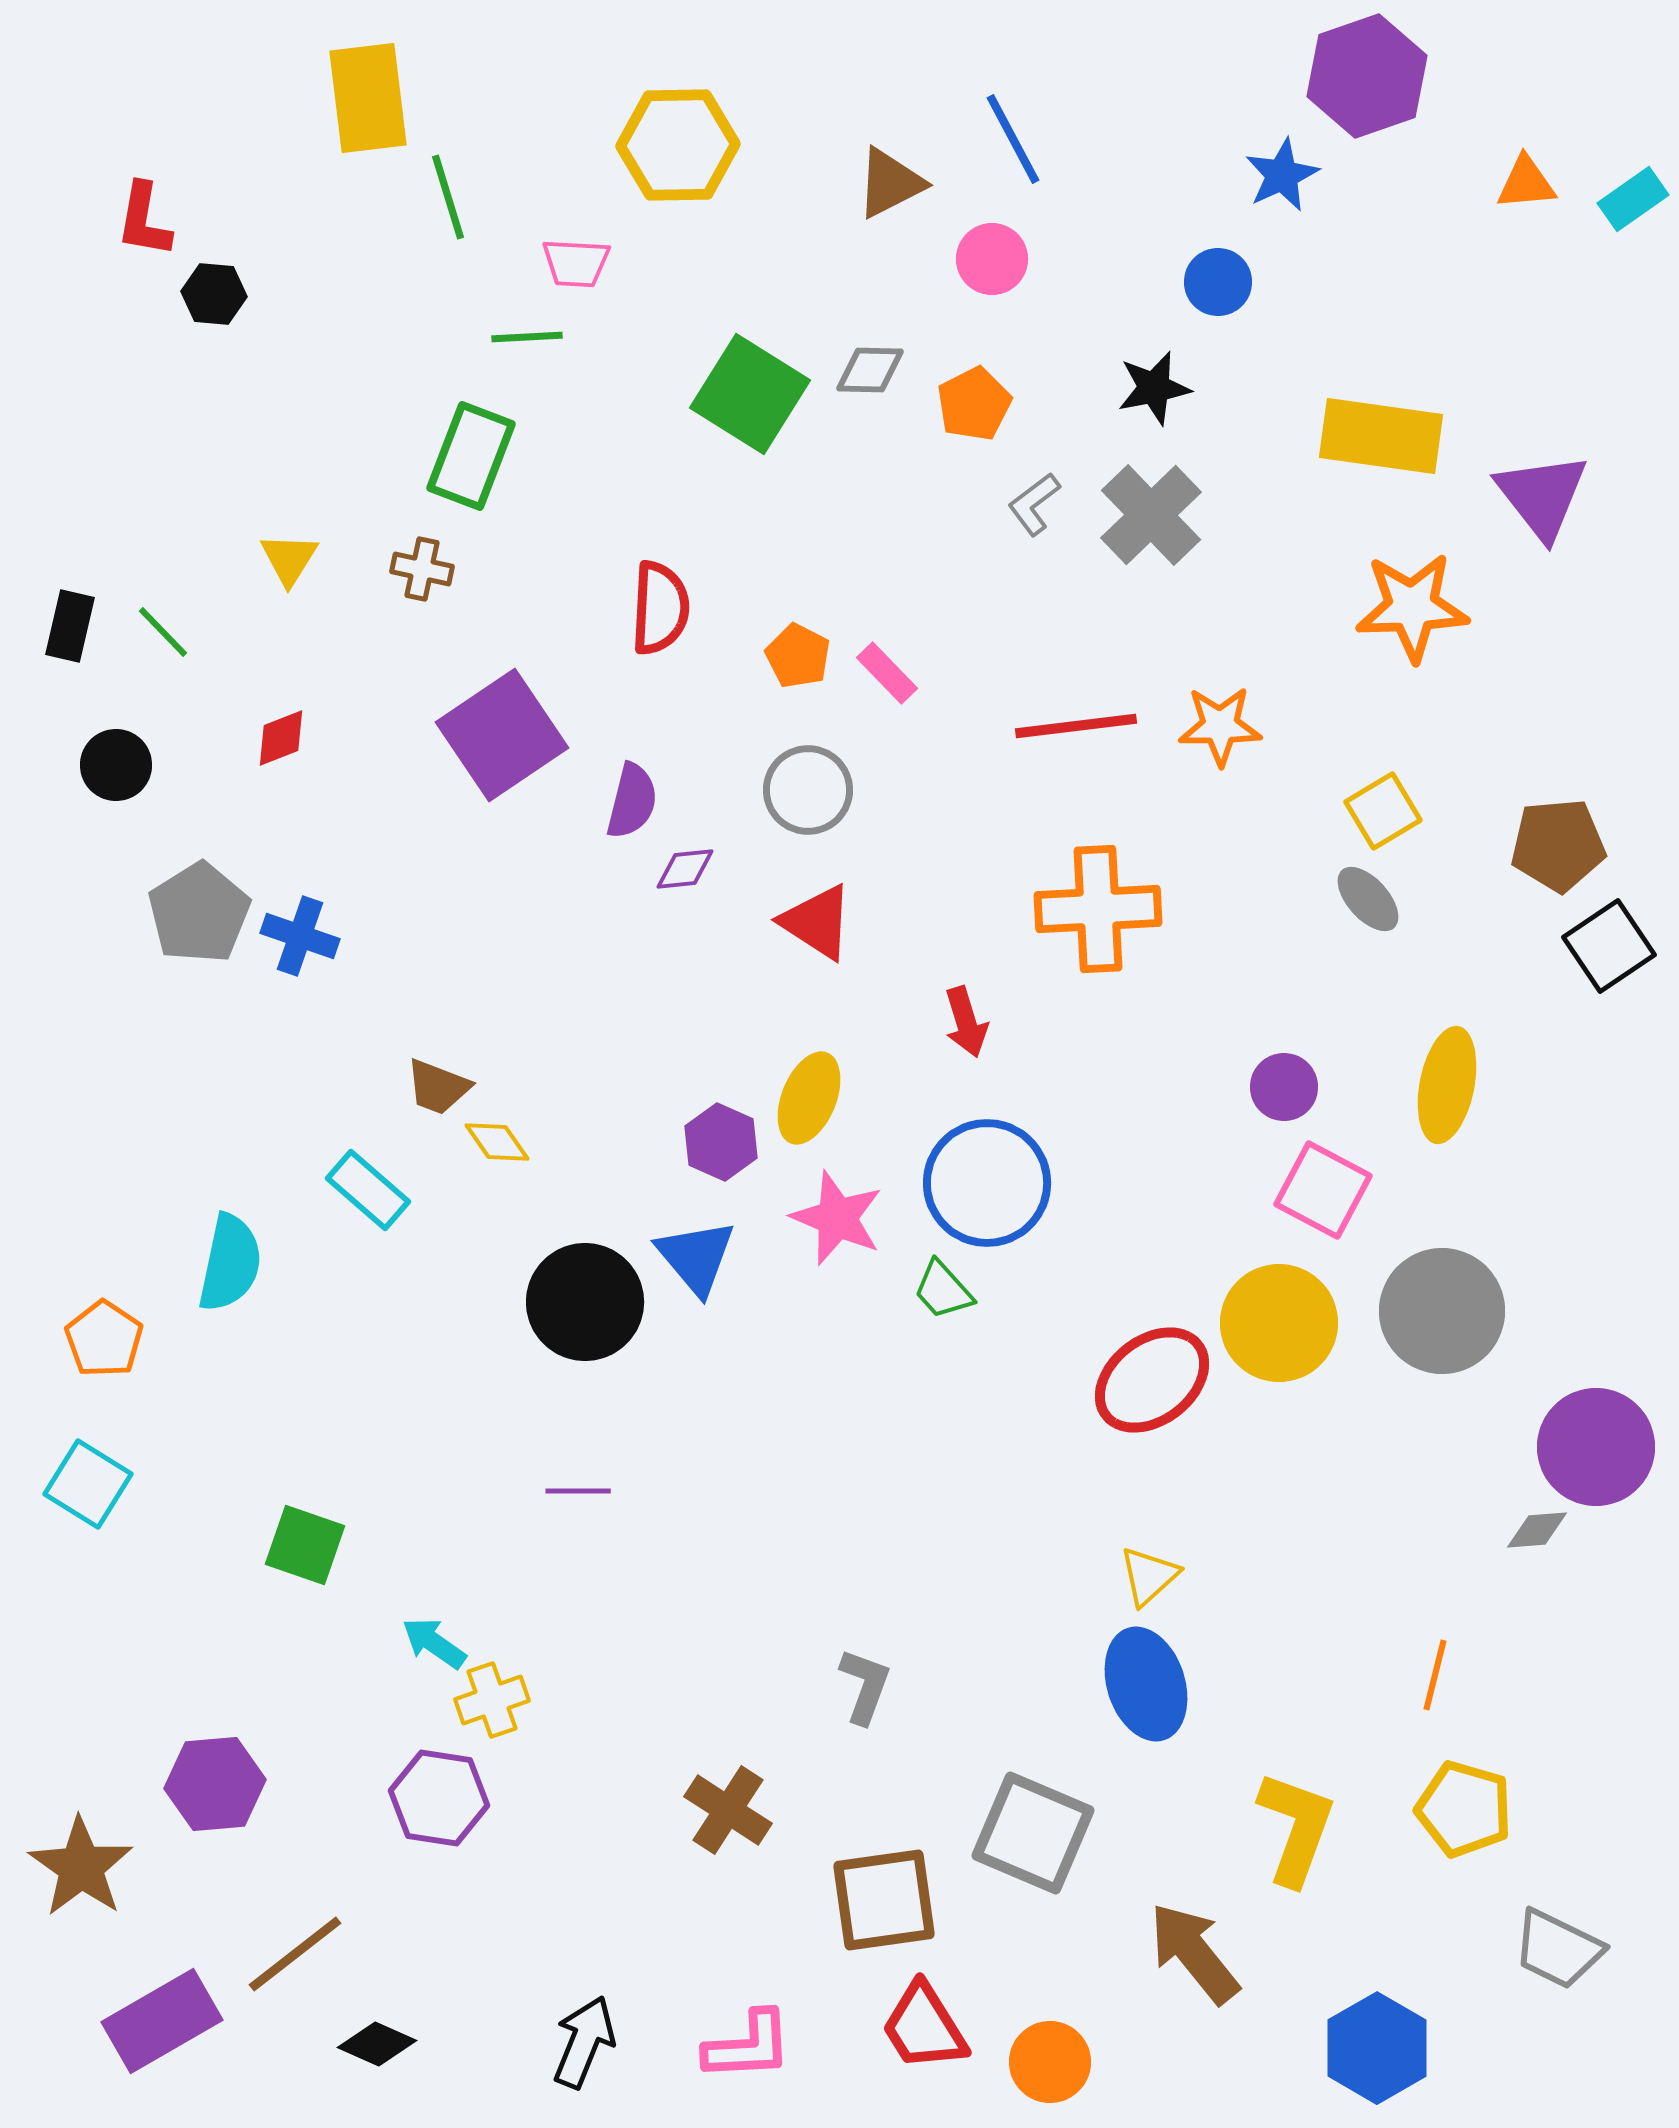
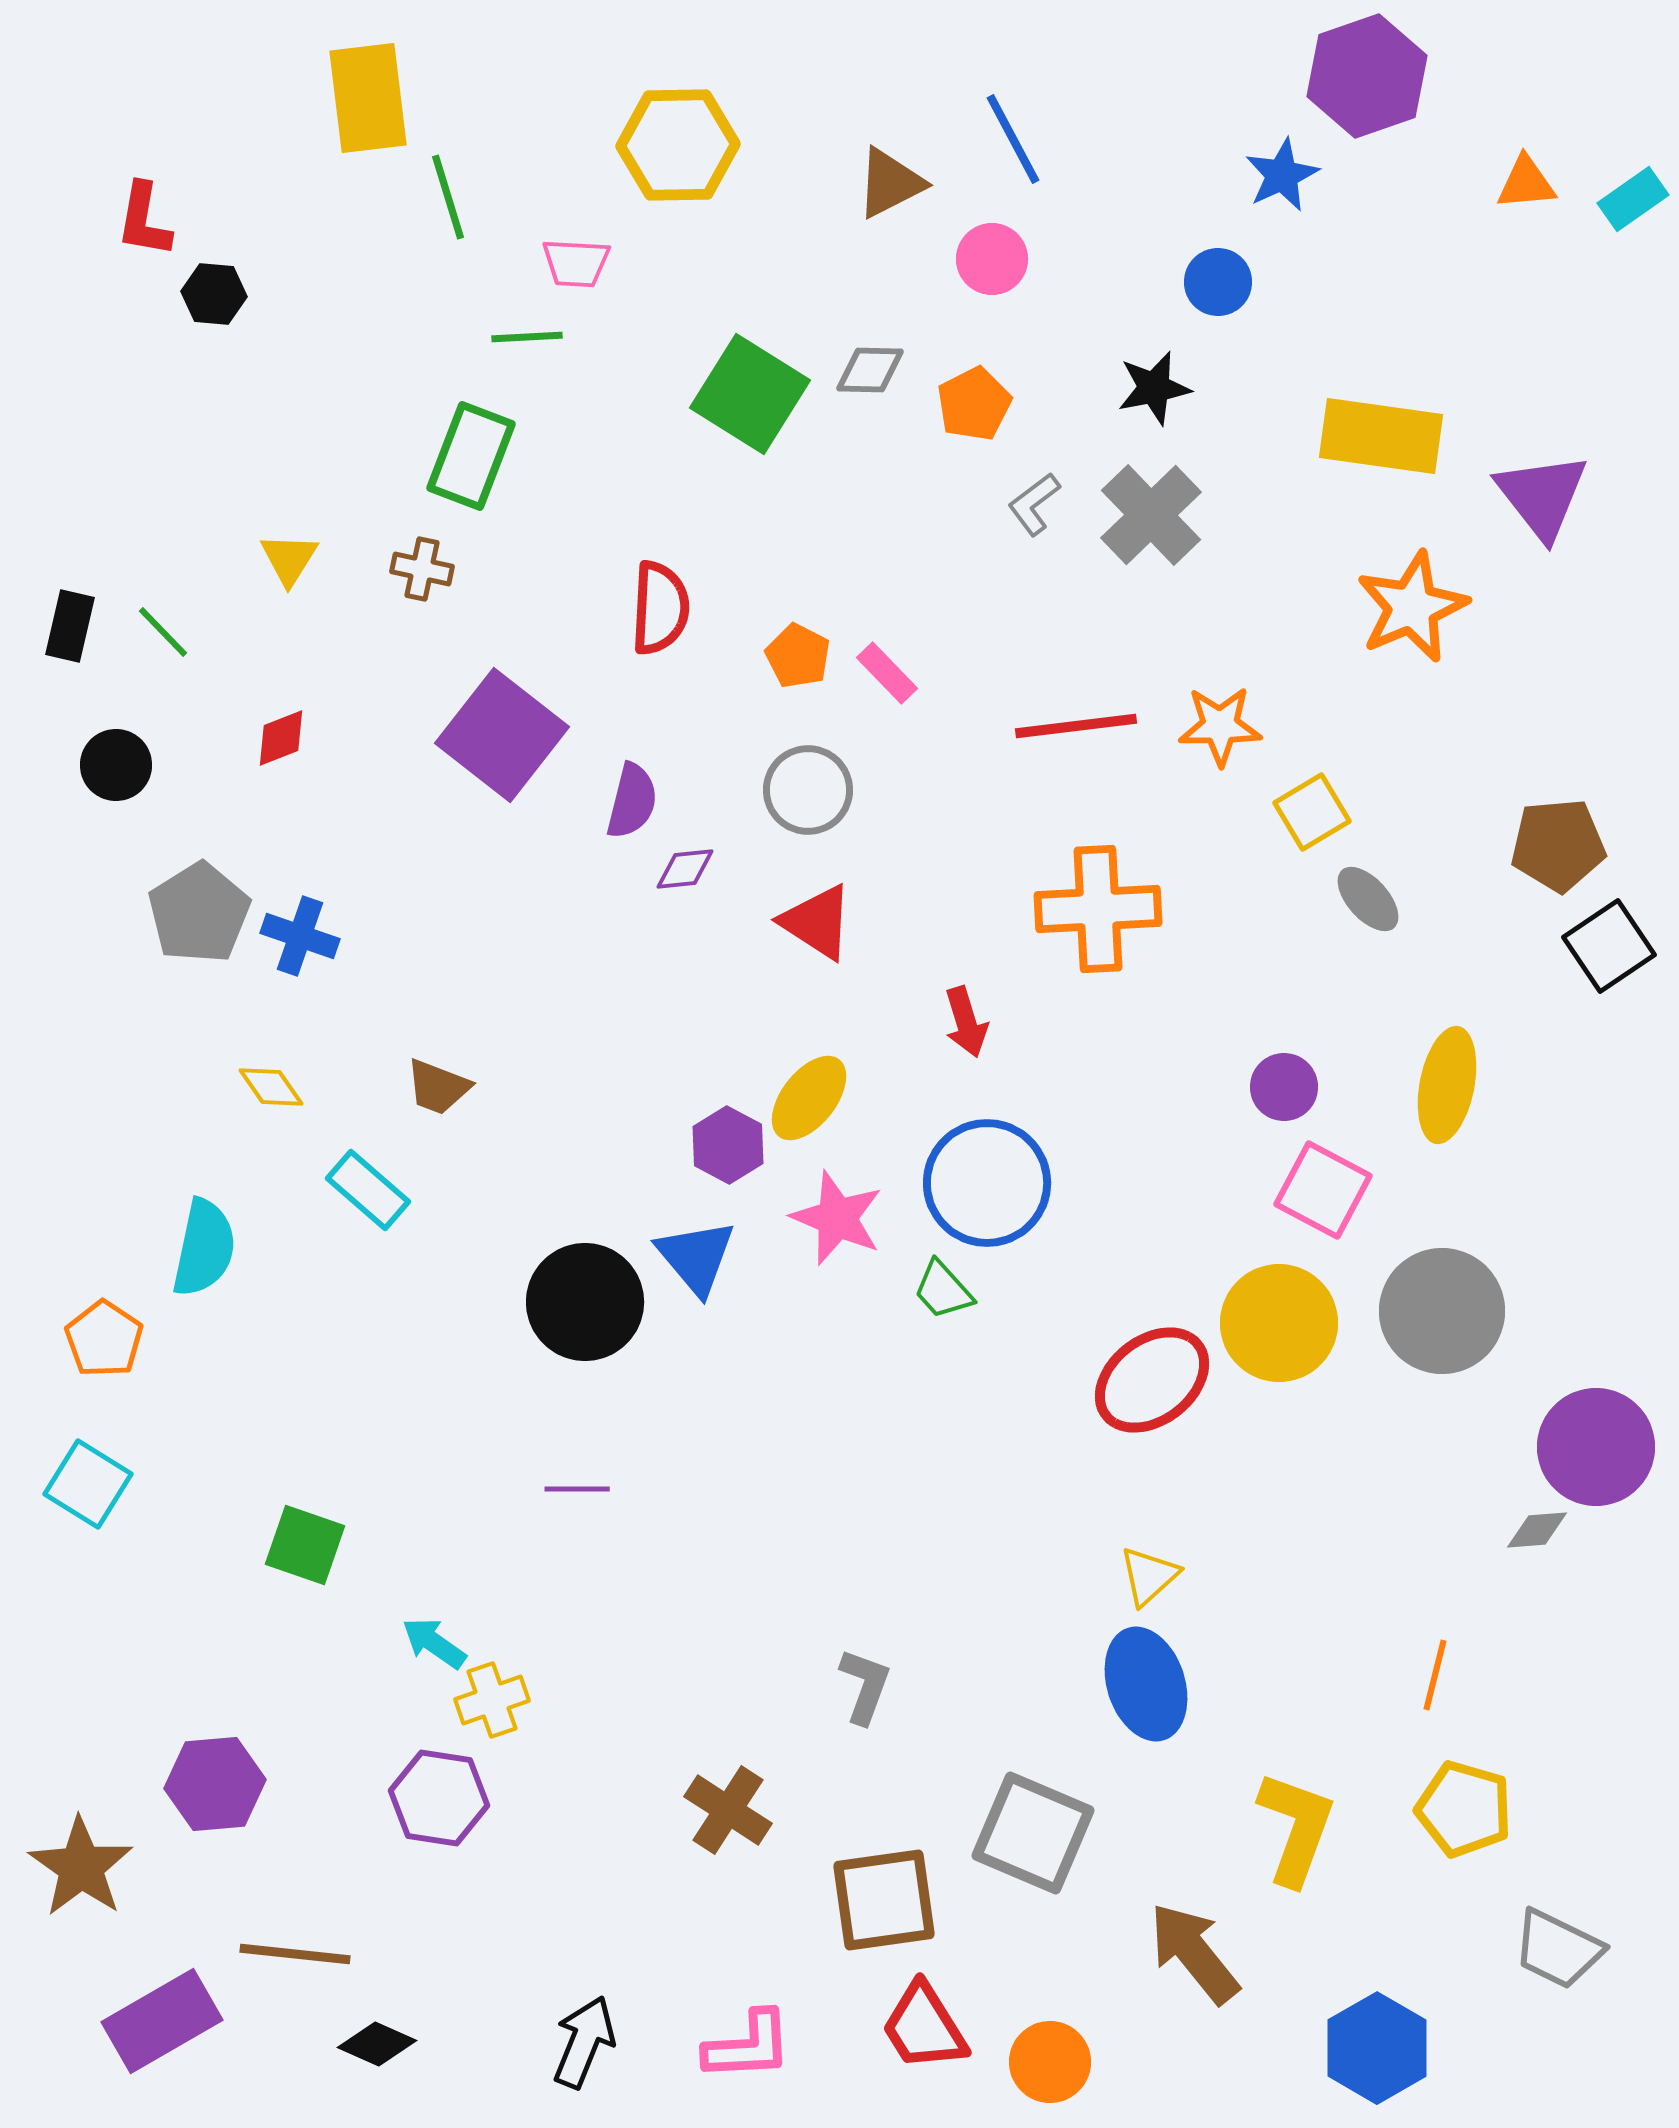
orange star at (1412, 607): rotated 21 degrees counterclockwise
purple square at (502, 735): rotated 18 degrees counterclockwise
yellow square at (1383, 811): moved 71 px left, 1 px down
yellow ellipse at (809, 1098): rotated 16 degrees clockwise
yellow diamond at (497, 1142): moved 226 px left, 55 px up
purple hexagon at (721, 1142): moved 7 px right, 3 px down; rotated 4 degrees clockwise
cyan semicircle at (230, 1263): moved 26 px left, 15 px up
purple line at (578, 1491): moved 1 px left, 2 px up
brown line at (295, 1954): rotated 44 degrees clockwise
